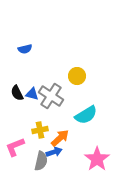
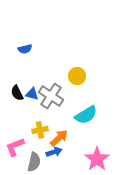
orange arrow: moved 1 px left
gray semicircle: moved 7 px left, 1 px down
